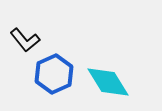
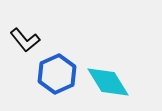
blue hexagon: moved 3 px right
